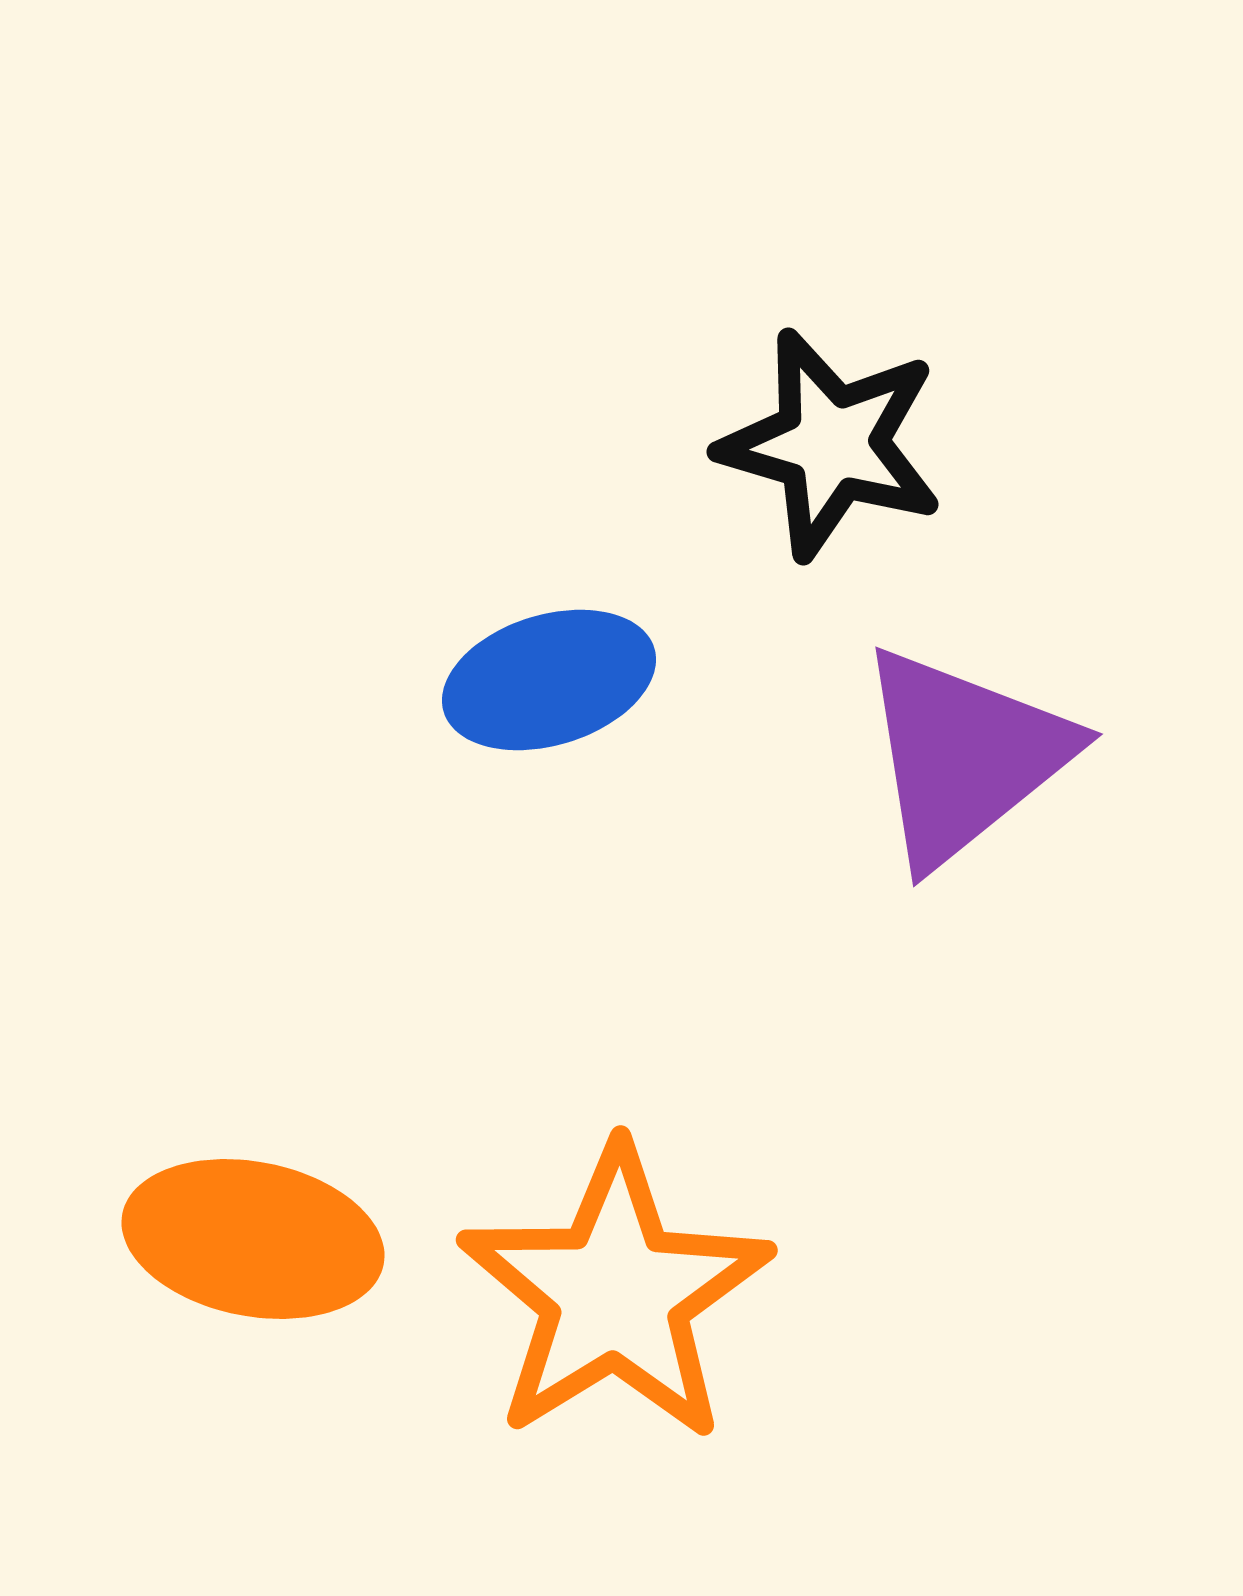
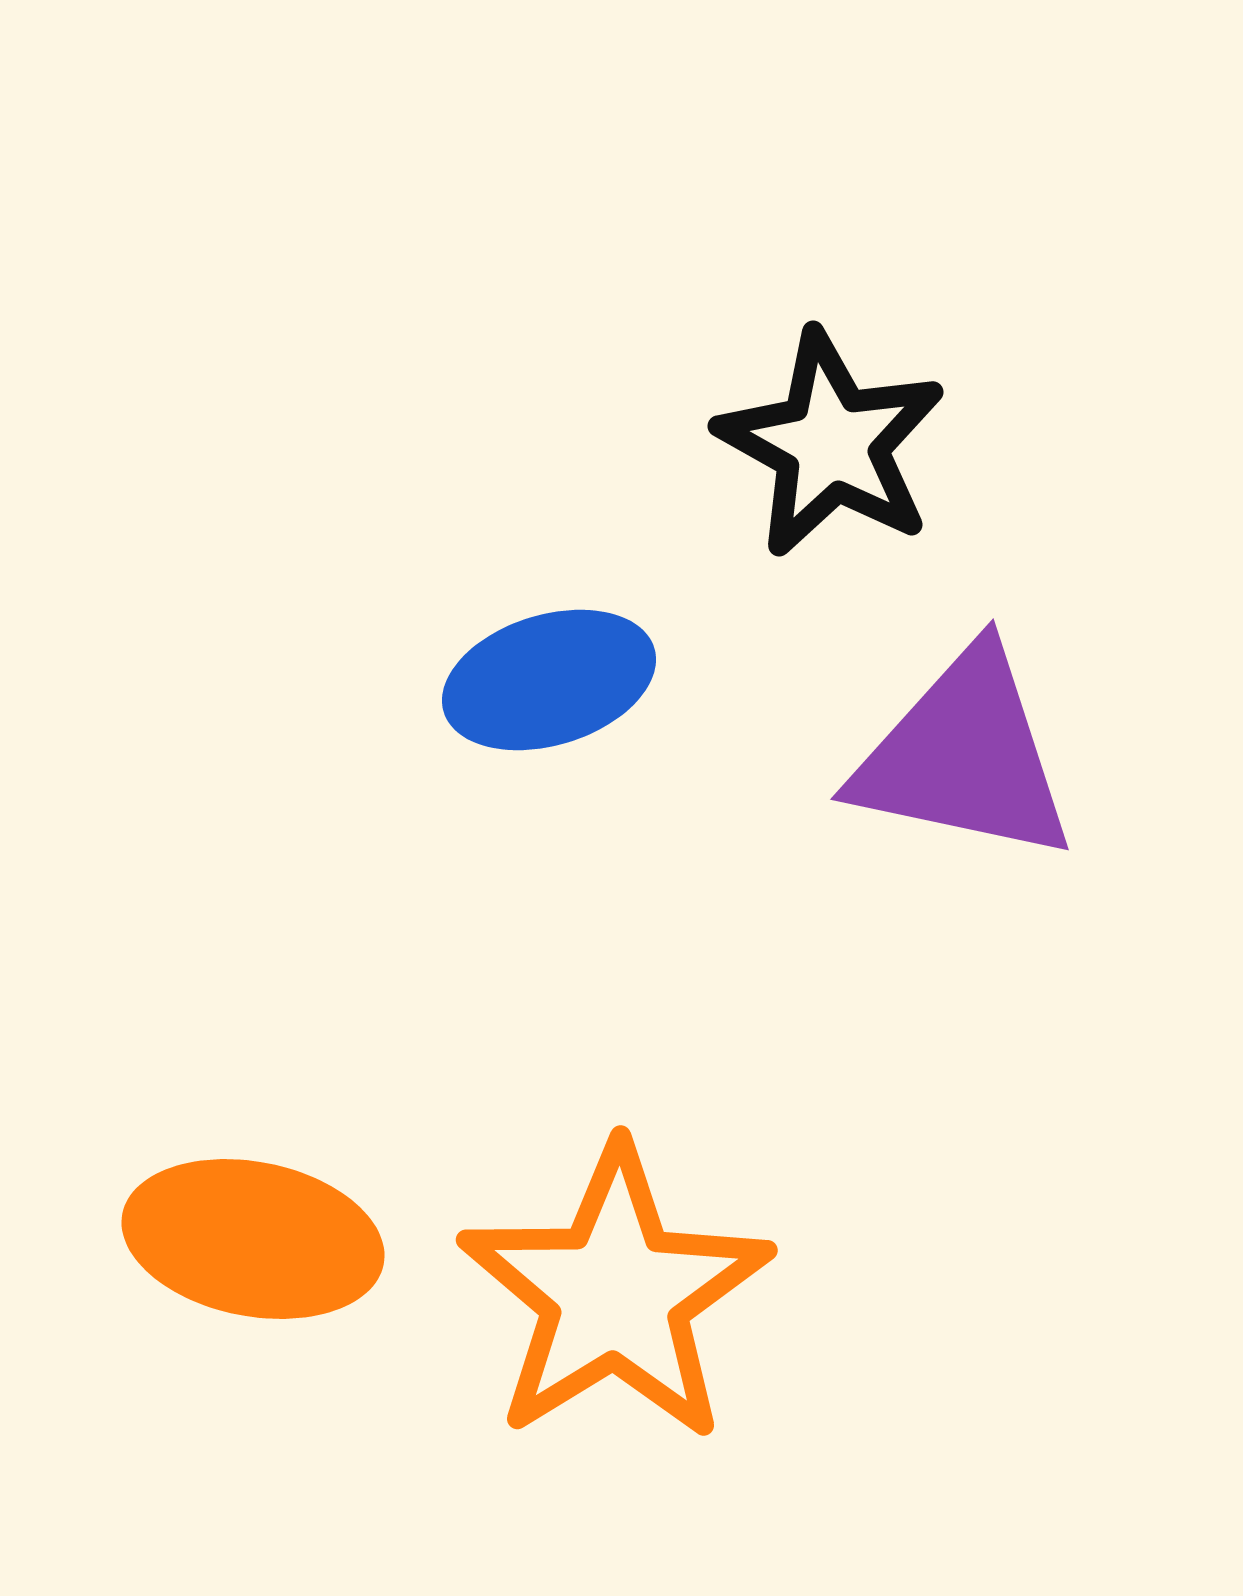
black star: rotated 13 degrees clockwise
purple triangle: rotated 51 degrees clockwise
